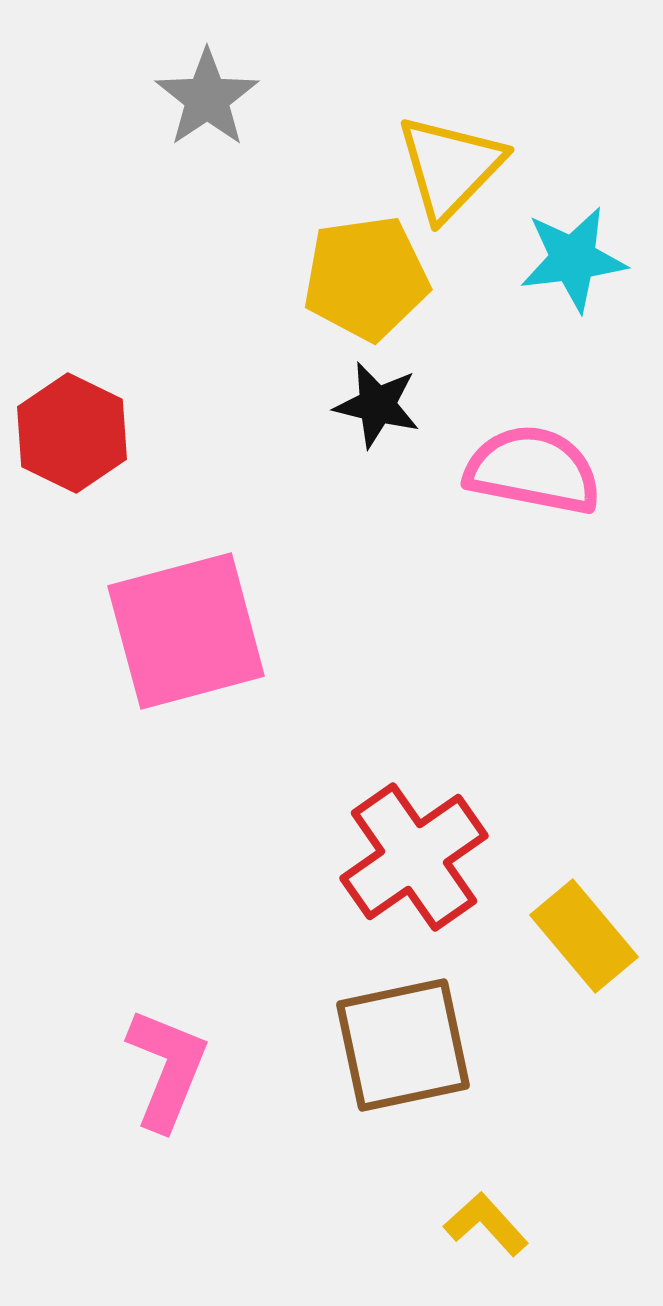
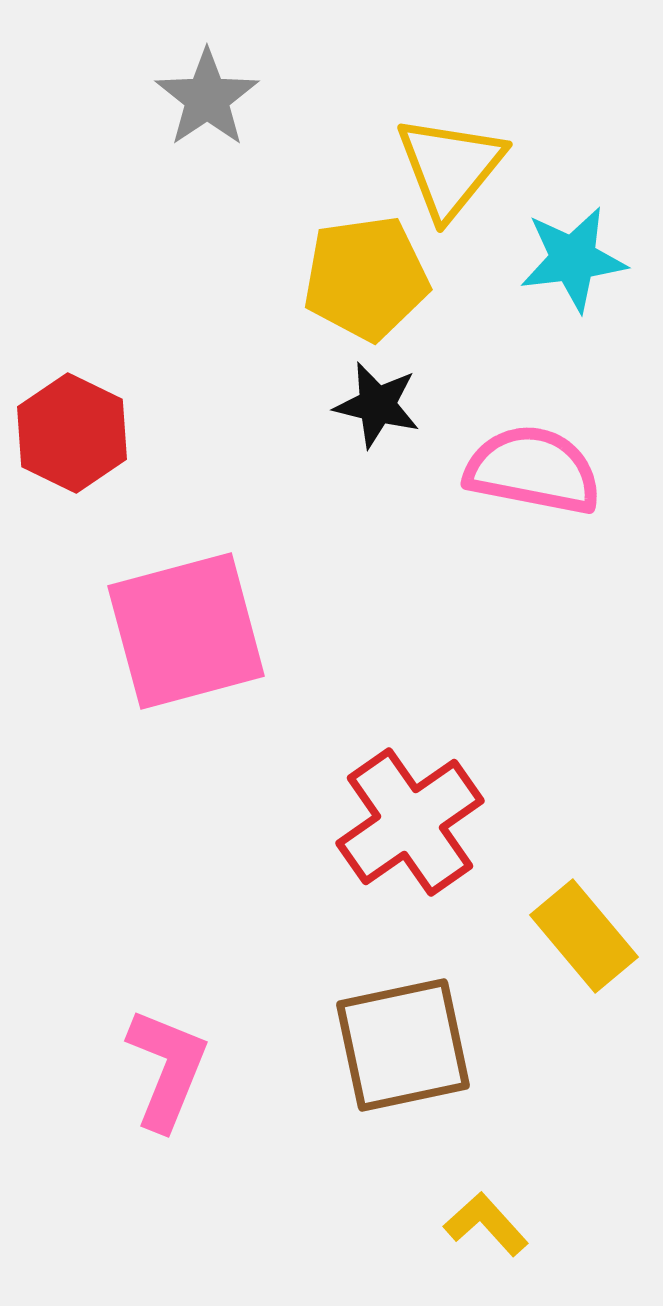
yellow triangle: rotated 5 degrees counterclockwise
red cross: moved 4 px left, 35 px up
